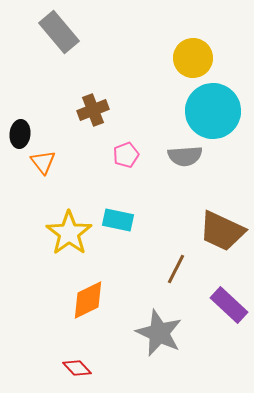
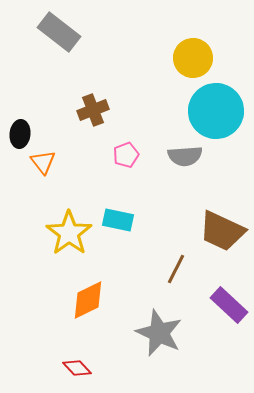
gray rectangle: rotated 12 degrees counterclockwise
cyan circle: moved 3 px right
